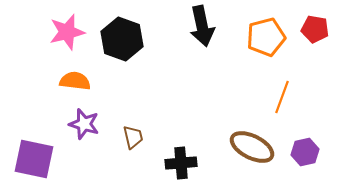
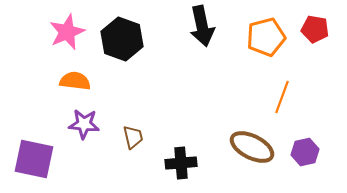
pink star: rotated 9 degrees counterclockwise
purple star: rotated 12 degrees counterclockwise
